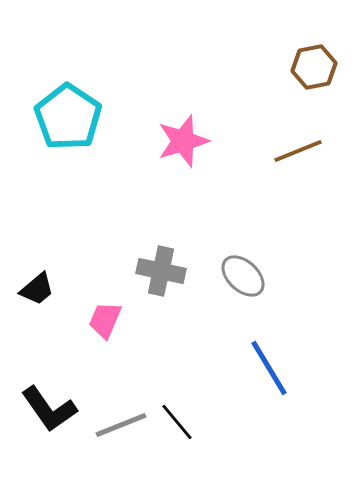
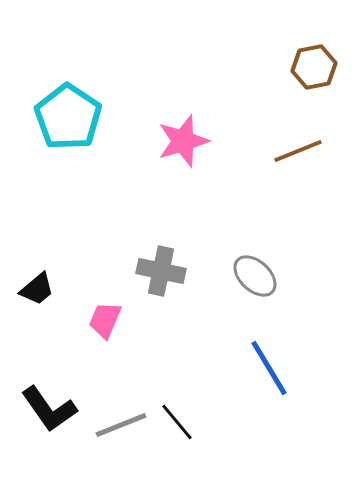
gray ellipse: moved 12 px right
